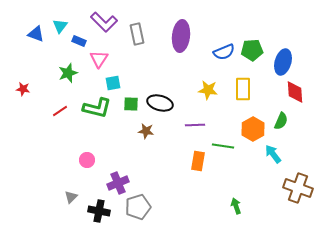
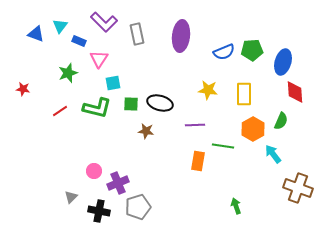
yellow rectangle: moved 1 px right, 5 px down
pink circle: moved 7 px right, 11 px down
